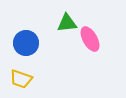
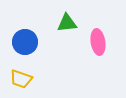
pink ellipse: moved 8 px right, 3 px down; rotated 20 degrees clockwise
blue circle: moved 1 px left, 1 px up
